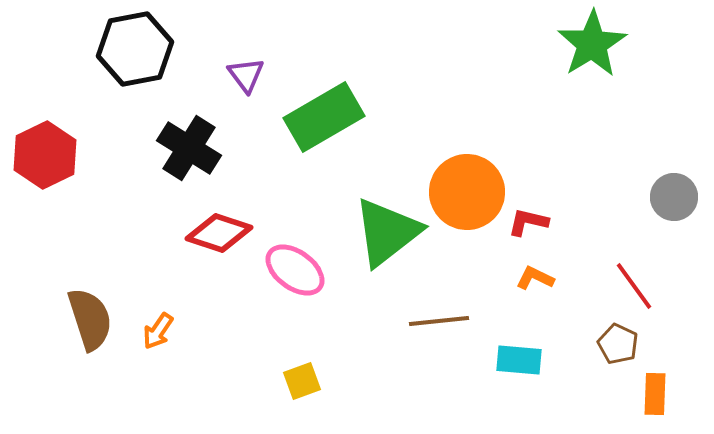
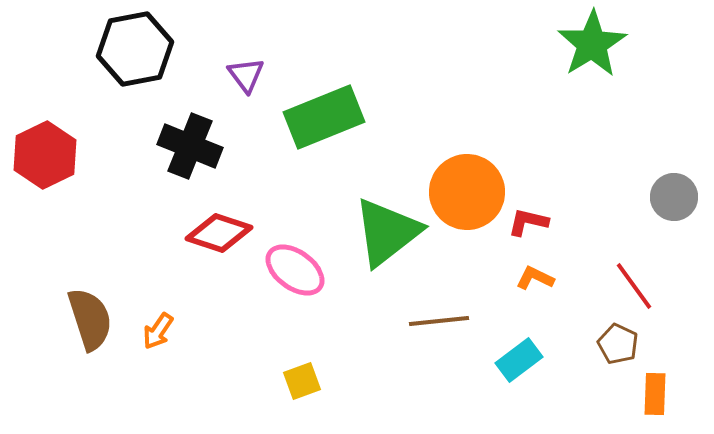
green rectangle: rotated 8 degrees clockwise
black cross: moved 1 px right, 2 px up; rotated 10 degrees counterclockwise
cyan rectangle: rotated 42 degrees counterclockwise
